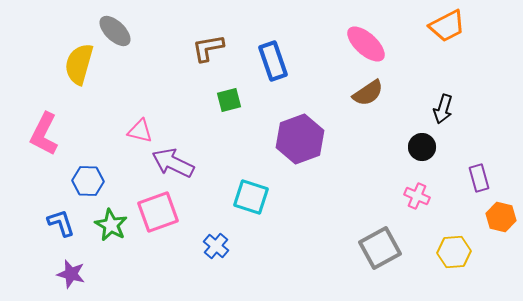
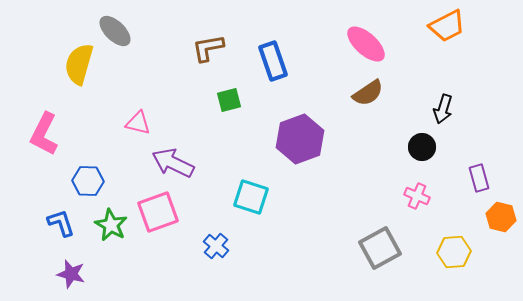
pink triangle: moved 2 px left, 8 px up
